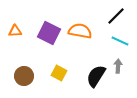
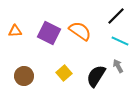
orange semicircle: rotated 25 degrees clockwise
gray arrow: rotated 32 degrees counterclockwise
yellow square: moved 5 px right; rotated 21 degrees clockwise
